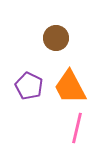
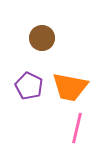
brown circle: moved 14 px left
orange trapezoid: rotated 51 degrees counterclockwise
